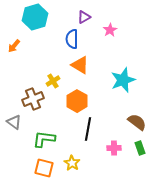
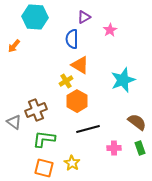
cyan hexagon: rotated 20 degrees clockwise
yellow cross: moved 13 px right
brown cross: moved 3 px right, 11 px down
black line: rotated 65 degrees clockwise
